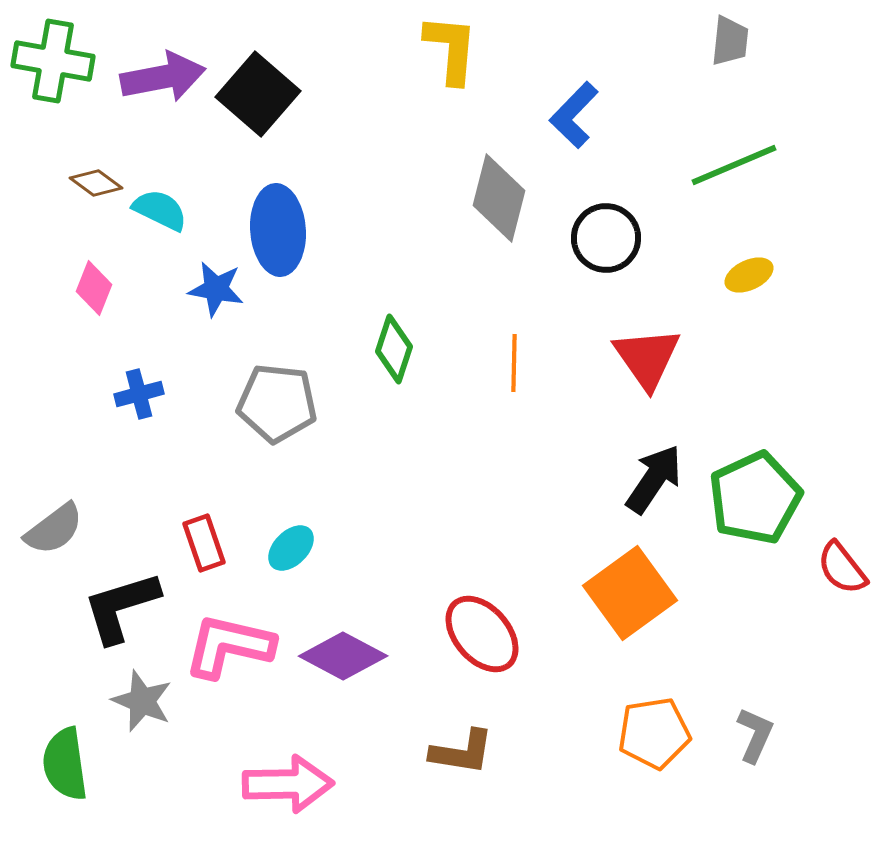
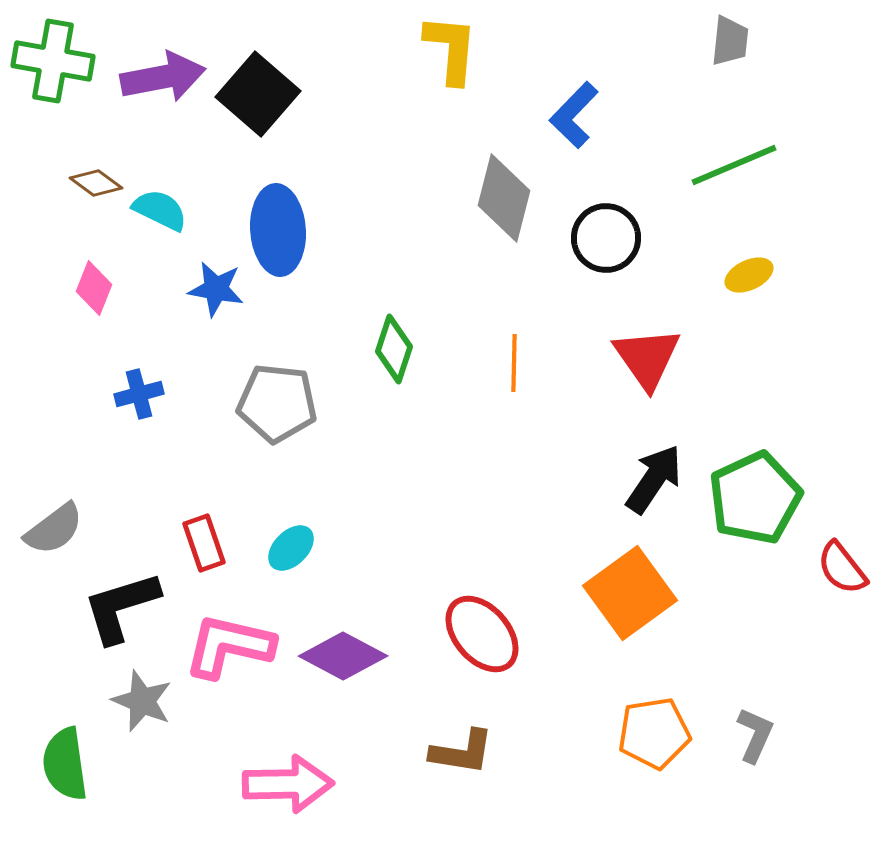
gray diamond: moved 5 px right
